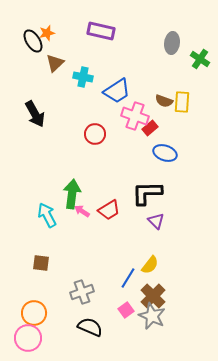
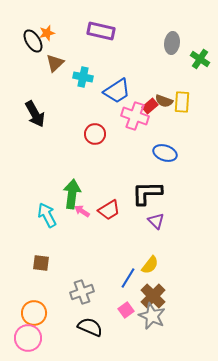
red rectangle: moved 22 px up
